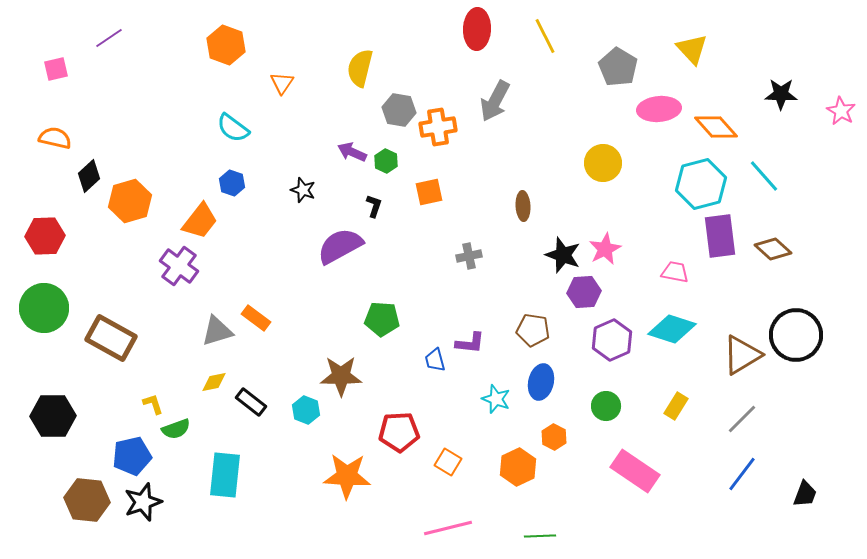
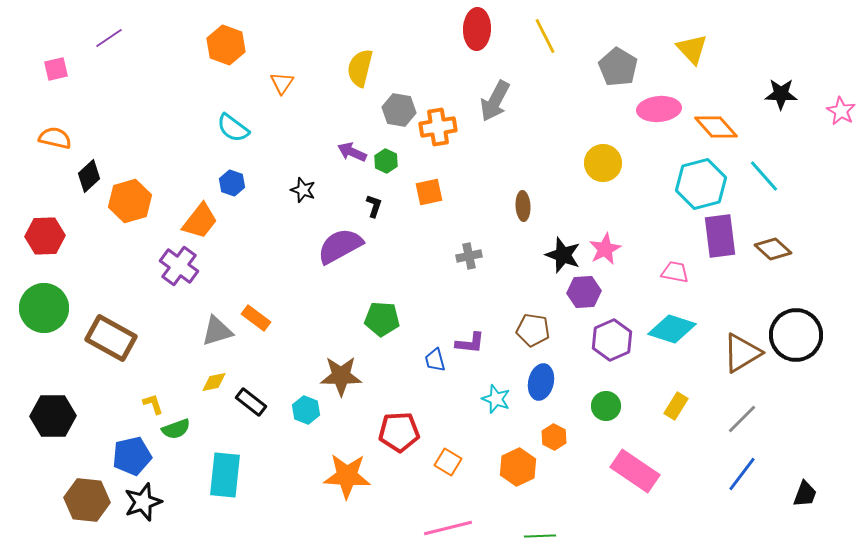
brown triangle at (742, 355): moved 2 px up
